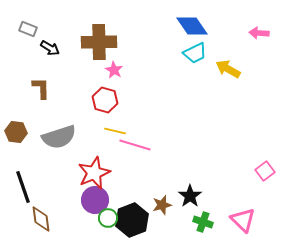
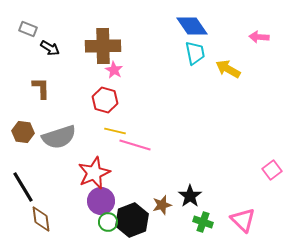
pink arrow: moved 4 px down
brown cross: moved 4 px right, 4 px down
cyan trapezoid: rotated 75 degrees counterclockwise
brown hexagon: moved 7 px right
pink square: moved 7 px right, 1 px up
black line: rotated 12 degrees counterclockwise
purple circle: moved 6 px right, 1 px down
green circle: moved 4 px down
